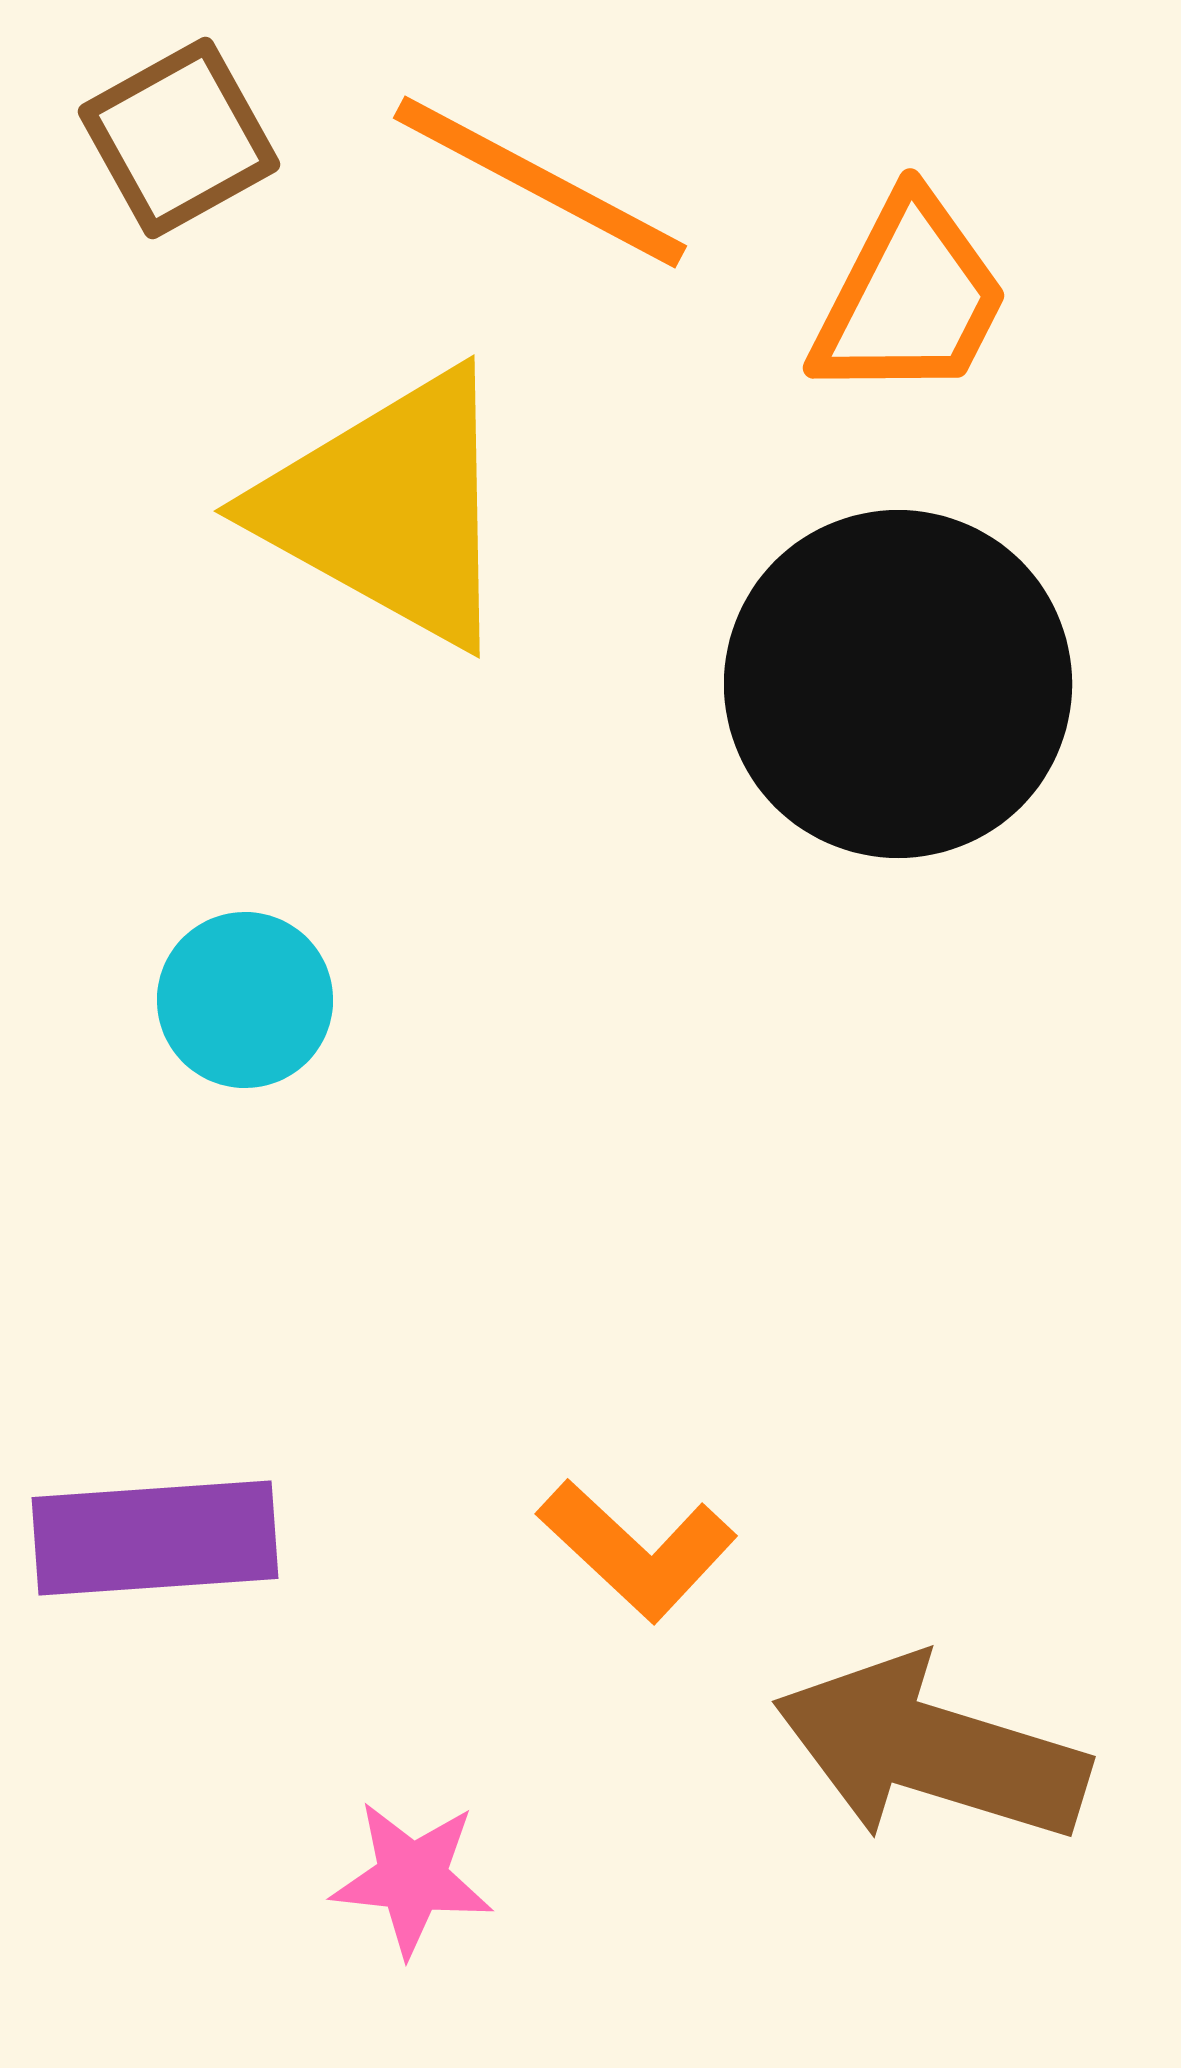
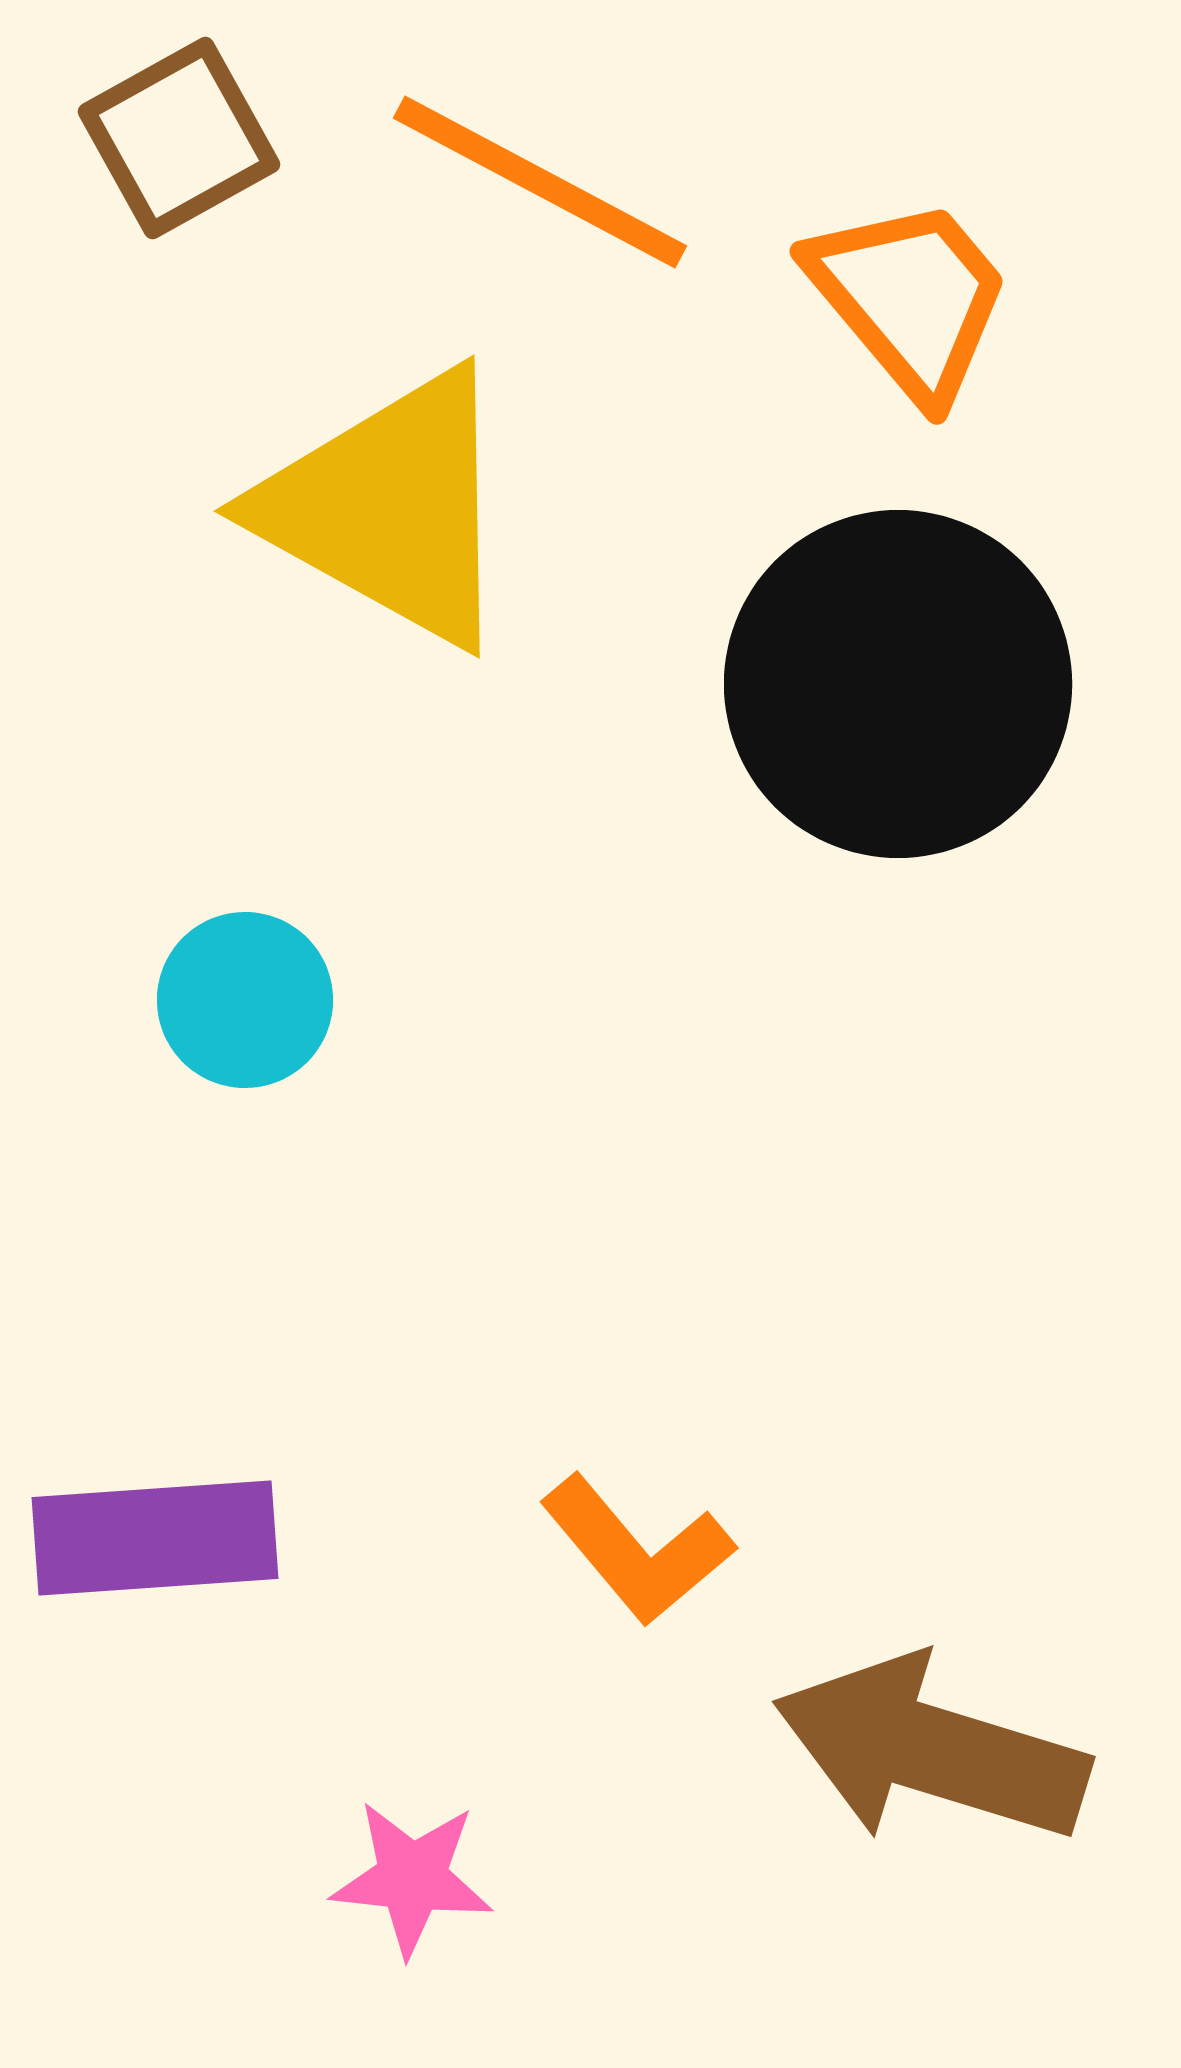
orange trapezoid: rotated 67 degrees counterclockwise
orange L-shape: rotated 7 degrees clockwise
